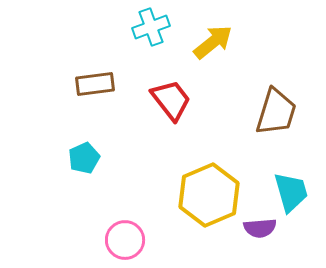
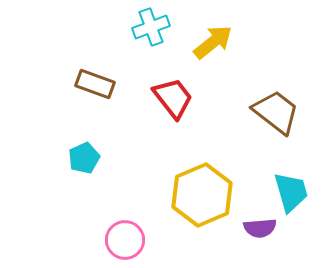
brown rectangle: rotated 27 degrees clockwise
red trapezoid: moved 2 px right, 2 px up
brown trapezoid: rotated 69 degrees counterclockwise
yellow hexagon: moved 7 px left
